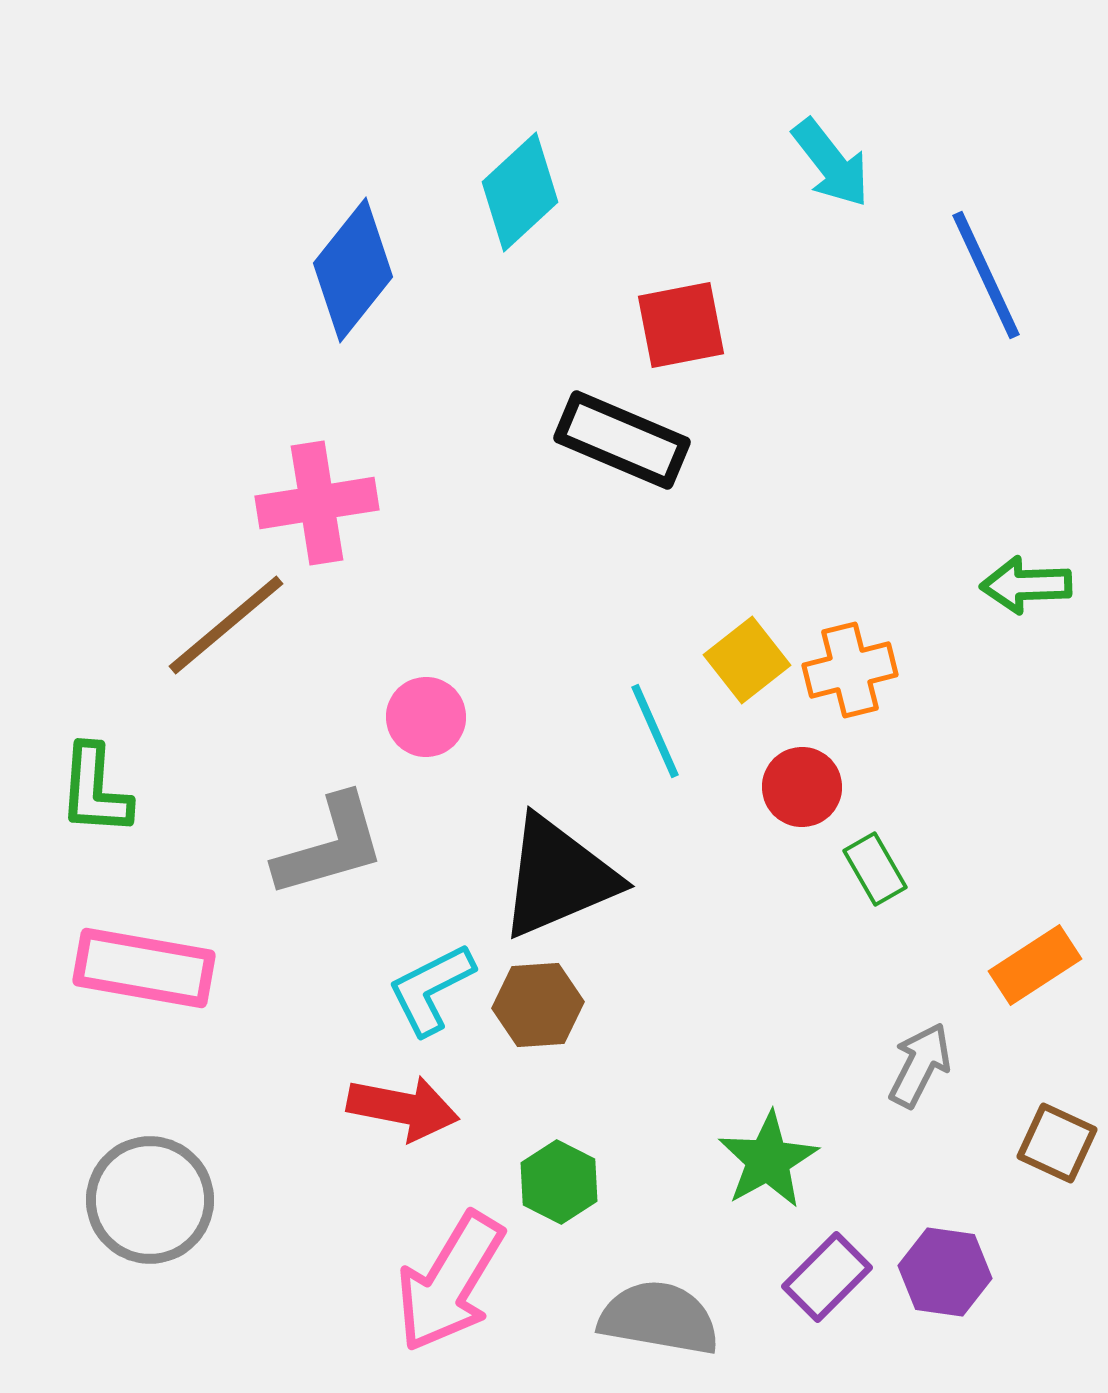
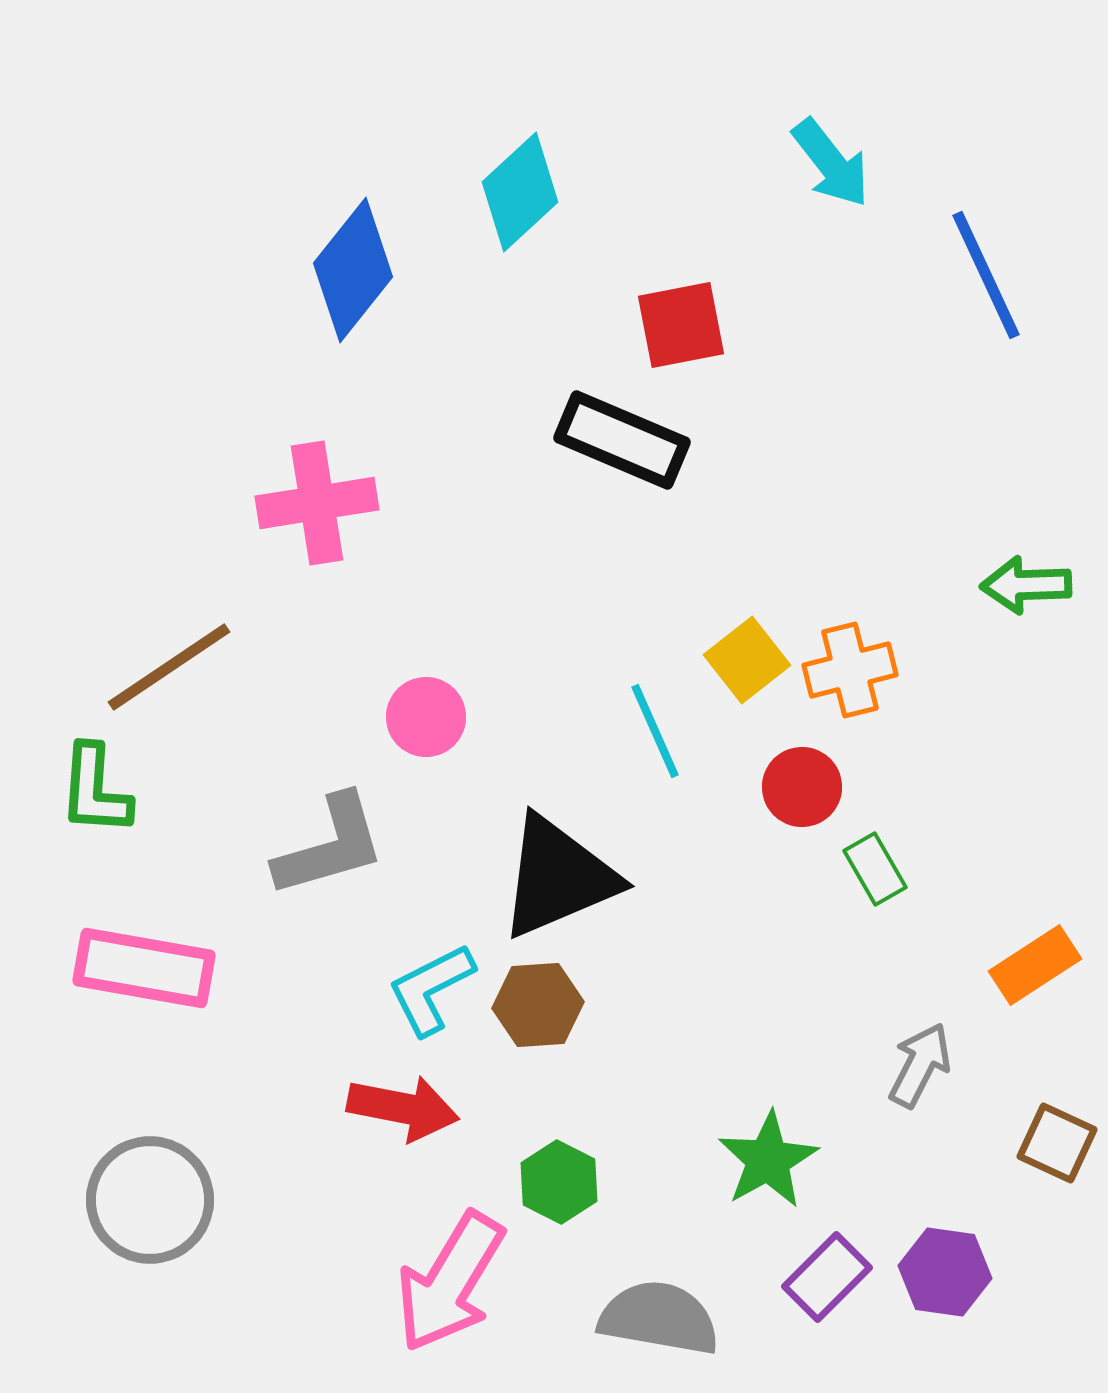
brown line: moved 57 px left, 42 px down; rotated 6 degrees clockwise
